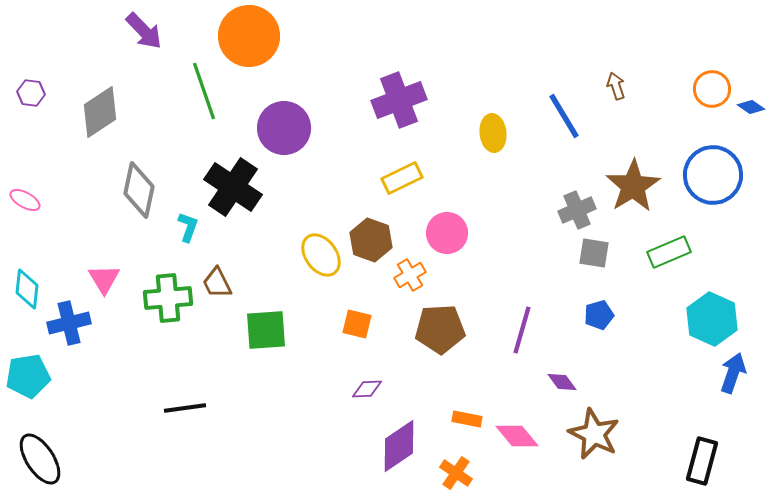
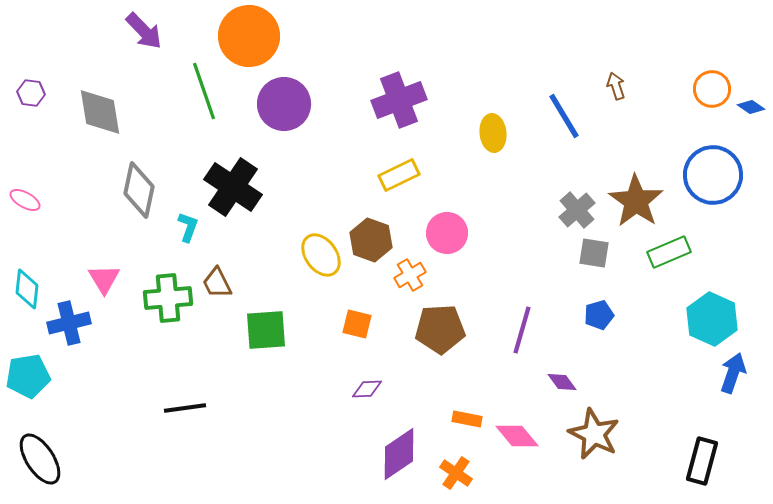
gray diamond at (100, 112): rotated 66 degrees counterclockwise
purple circle at (284, 128): moved 24 px up
yellow rectangle at (402, 178): moved 3 px left, 3 px up
brown star at (633, 186): moved 3 px right, 15 px down; rotated 6 degrees counterclockwise
gray cross at (577, 210): rotated 18 degrees counterclockwise
purple diamond at (399, 446): moved 8 px down
